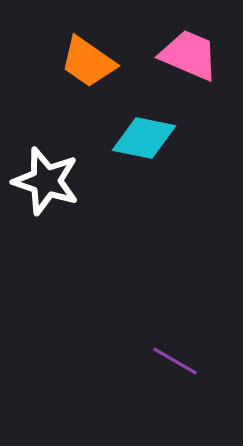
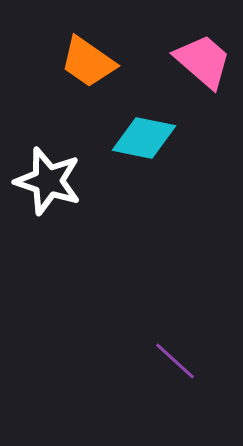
pink trapezoid: moved 14 px right, 6 px down; rotated 18 degrees clockwise
white star: moved 2 px right
purple line: rotated 12 degrees clockwise
